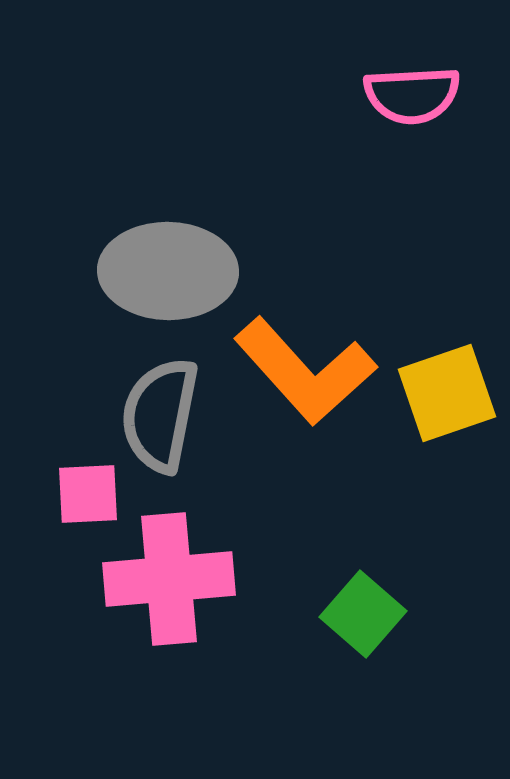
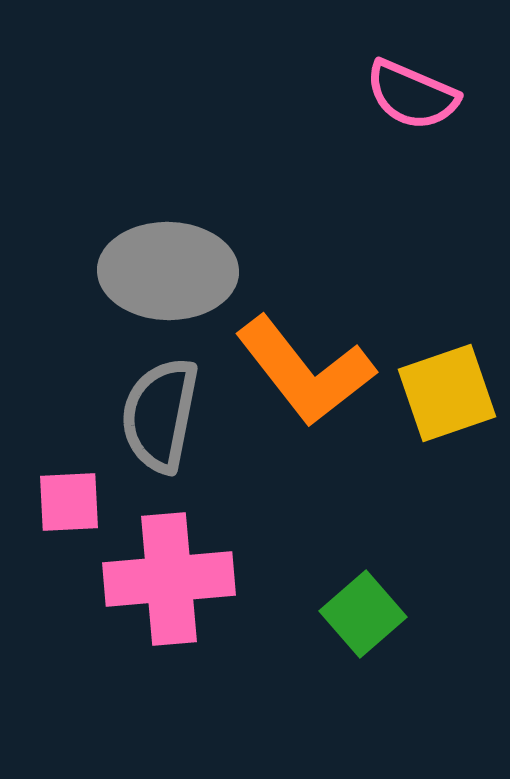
pink semicircle: rotated 26 degrees clockwise
orange L-shape: rotated 4 degrees clockwise
pink square: moved 19 px left, 8 px down
green square: rotated 8 degrees clockwise
